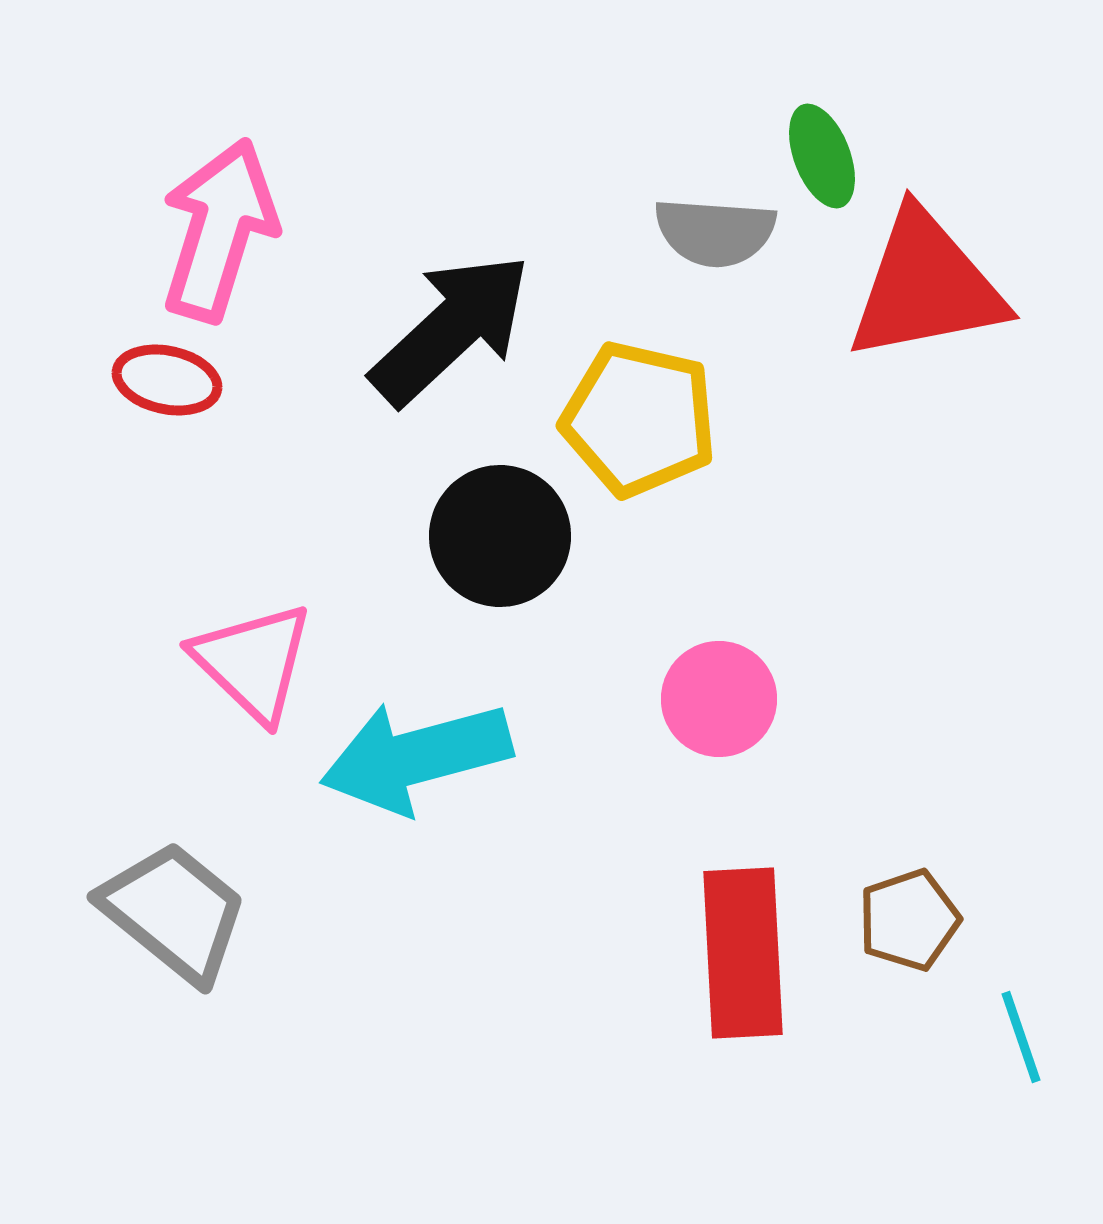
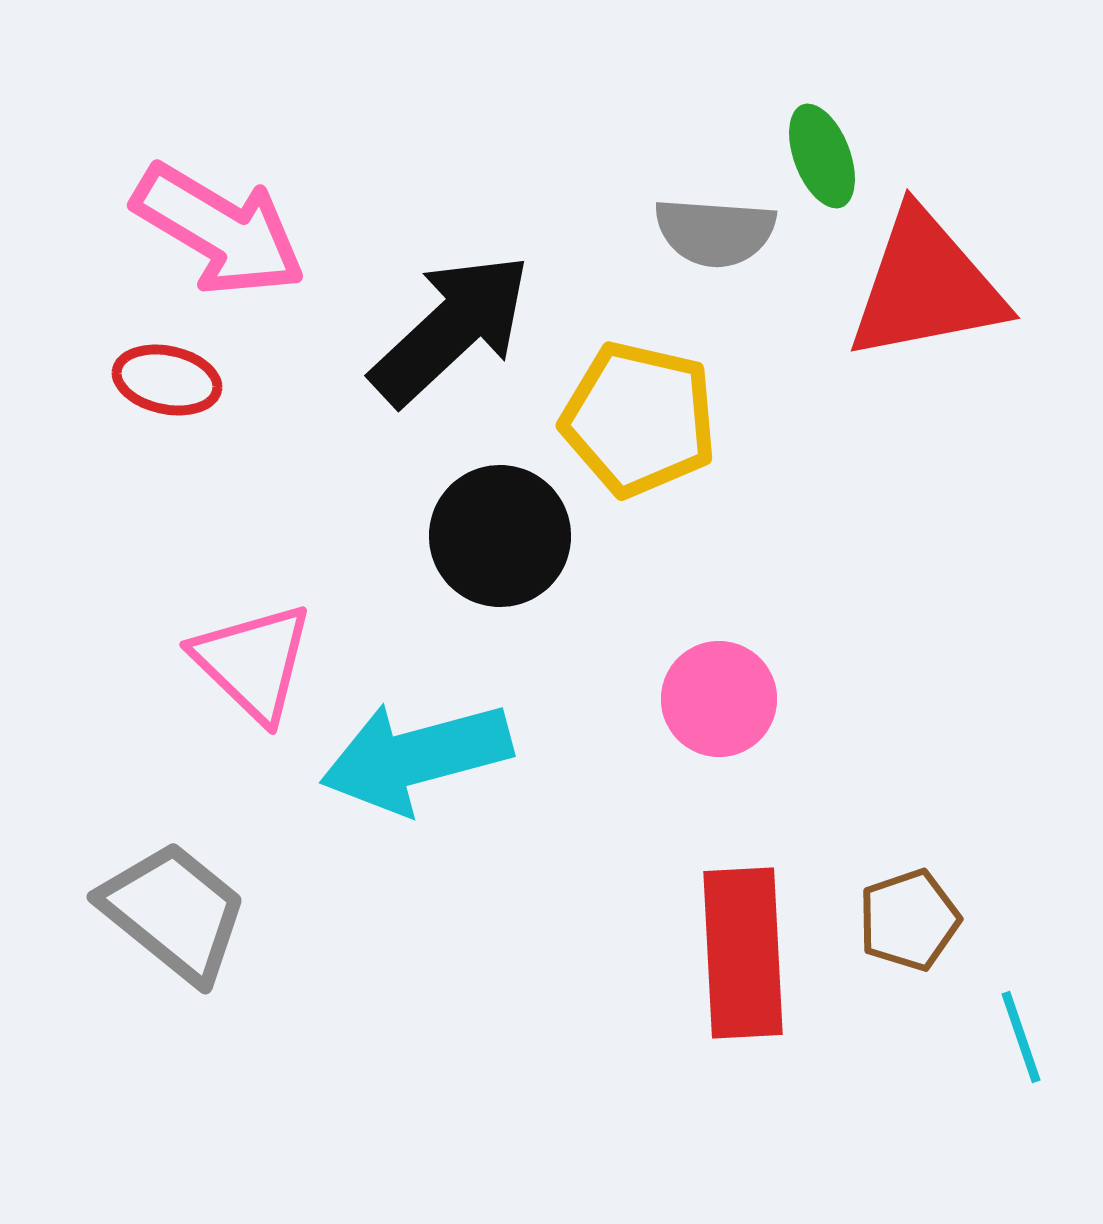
pink arrow: rotated 104 degrees clockwise
